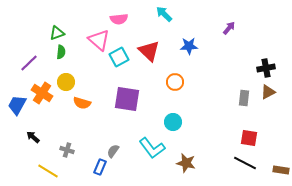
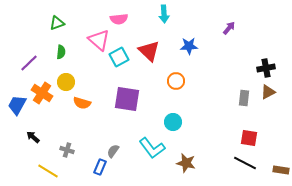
cyan arrow: rotated 138 degrees counterclockwise
green triangle: moved 10 px up
orange circle: moved 1 px right, 1 px up
